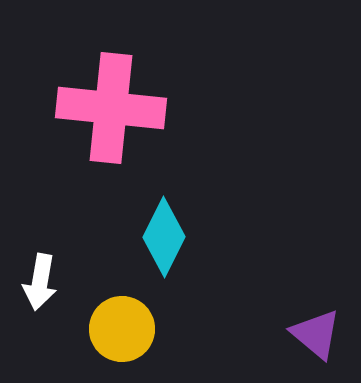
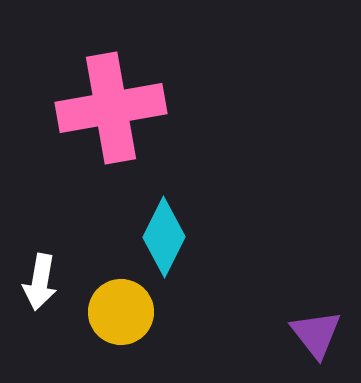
pink cross: rotated 16 degrees counterclockwise
yellow circle: moved 1 px left, 17 px up
purple triangle: rotated 12 degrees clockwise
